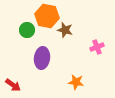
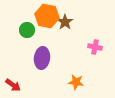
brown star: moved 8 px up; rotated 21 degrees clockwise
pink cross: moved 2 px left; rotated 32 degrees clockwise
